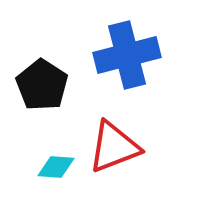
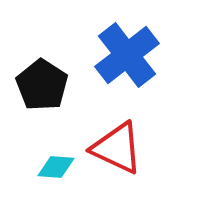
blue cross: rotated 24 degrees counterclockwise
red triangle: moved 3 px right, 1 px down; rotated 46 degrees clockwise
